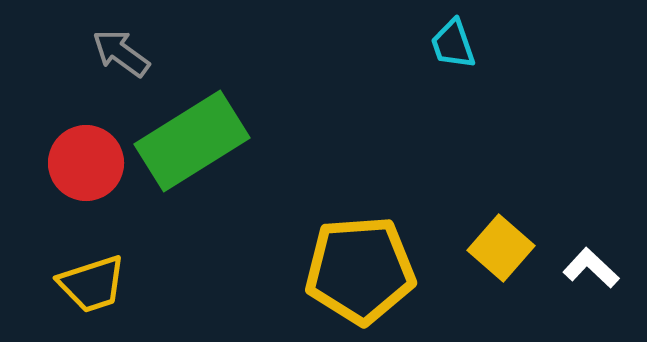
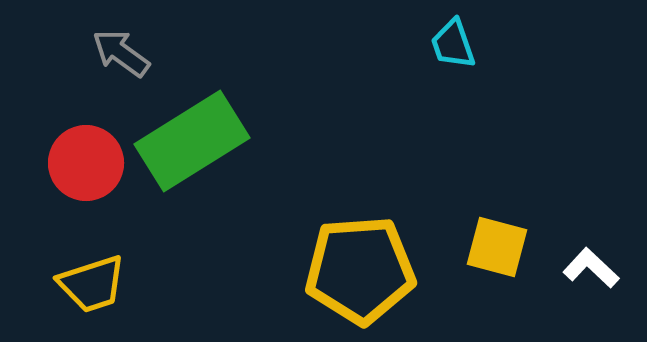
yellow square: moved 4 px left, 1 px up; rotated 26 degrees counterclockwise
